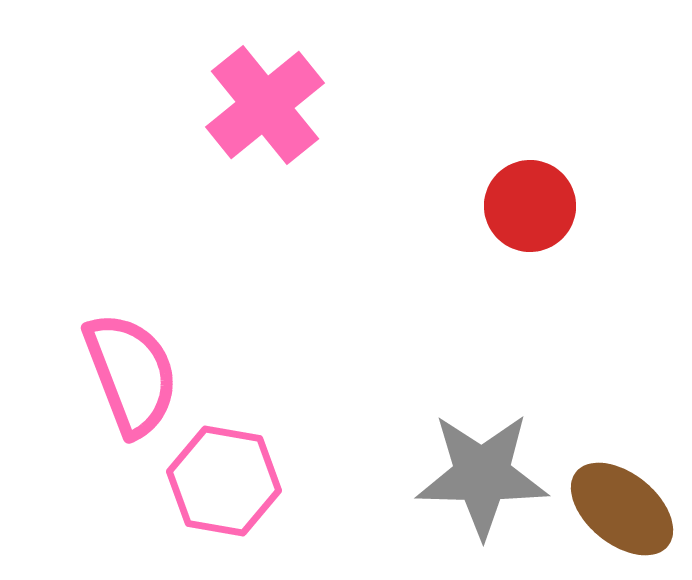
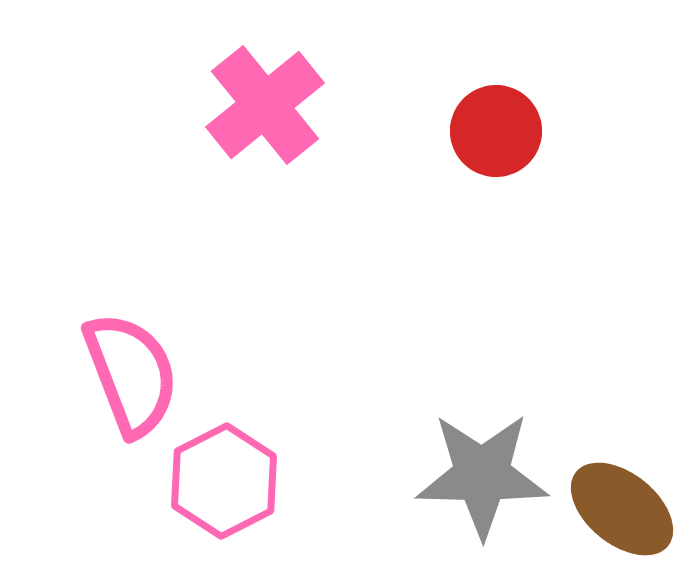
red circle: moved 34 px left, 75 px up
pink hexagon: rotated 23 degrees clockwise
